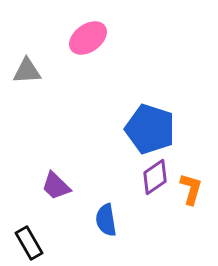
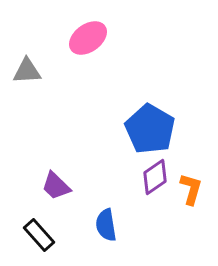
blue pentagon: rotated 12 degrees clockwise
blue semicircle: moved 5 px down
black rectangle: moved 10 px right, 8 px up; rotated 12 degrees counterclockwise
